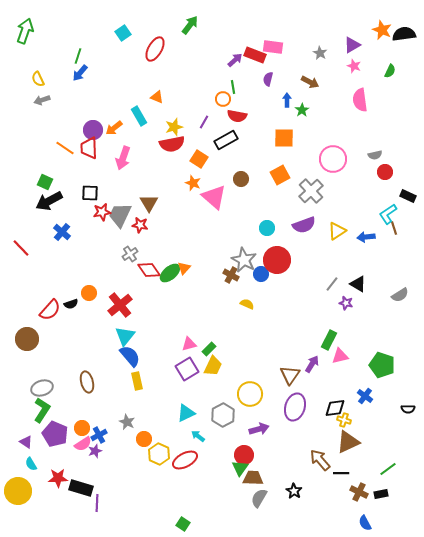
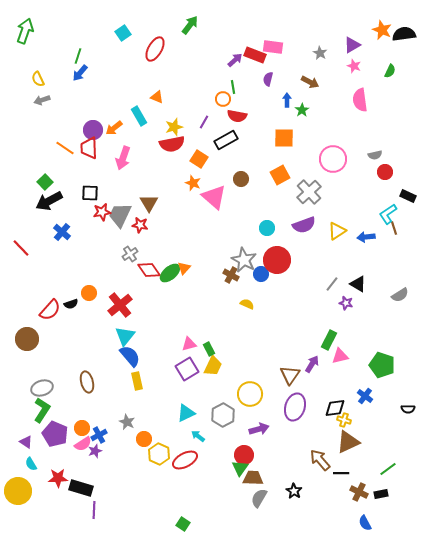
green square at (45, 182): rotated 21 degrees clockwise
gray cross at (311, 191): moved 2 px left, 1 px down
green rectangle at (209, 349): rotated 72 degrees counterclockwise
purple line at (97, 503): moved 3 px left, 7 px down
